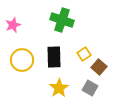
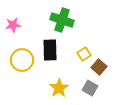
pink star: rotated 14 degrees clockwise
black rectangle: moved 4 px left, 7 px up
